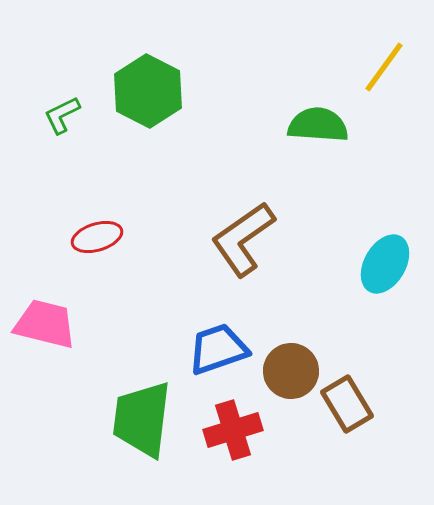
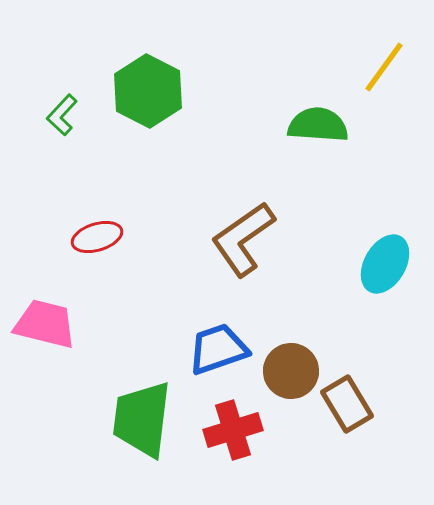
green L-shape: rotated 21 degrees counterclockwise
